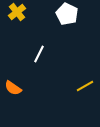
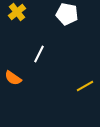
white pentagon: rotated 15 degrees counterclockwise
orange semicircle: moved 10 px up
